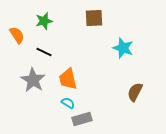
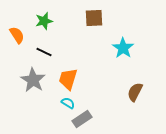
cyan star: rotated 15 degrees clockwise
orange trapezoid: rotated 30 degrees clockwise
gray rectangle: rotated 18 degrees counterclockwise
